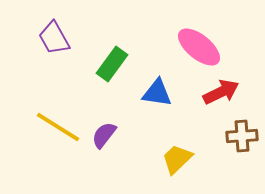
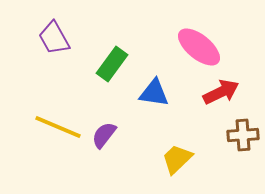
blue triangle: moved 3 px left
yellow line: rotated 9 degrees counterclockwise
brown cross: moved 1 px right, 1 px up
